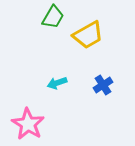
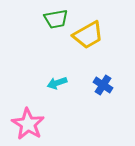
green trapezoid: moved 3 px right, 2 px down; rotated 50 degrees clockwise
blue cross: rotated 24 degrees counterclockwise
